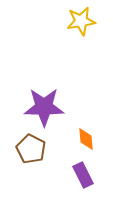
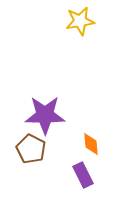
yellow star: moved 1 px left
purple star: moved 1 px right, 8 px down
orange diamond: moved 5 px right, 5 px down
